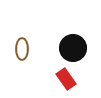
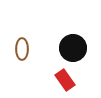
red rectangle: moved 1 px left, 1 px down
